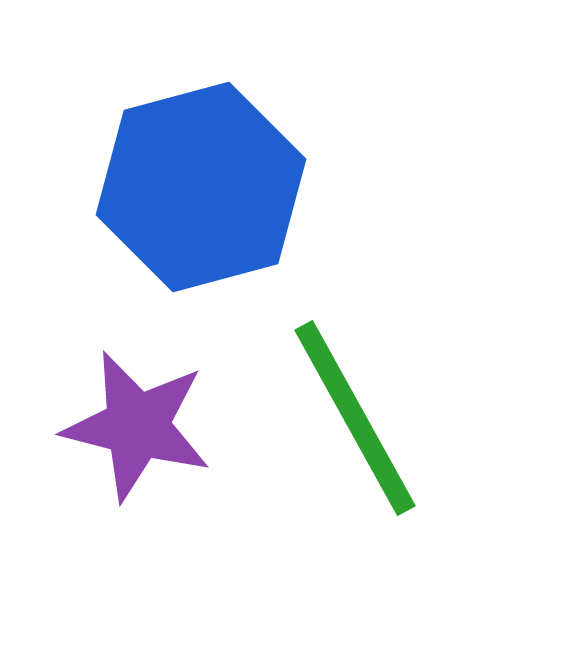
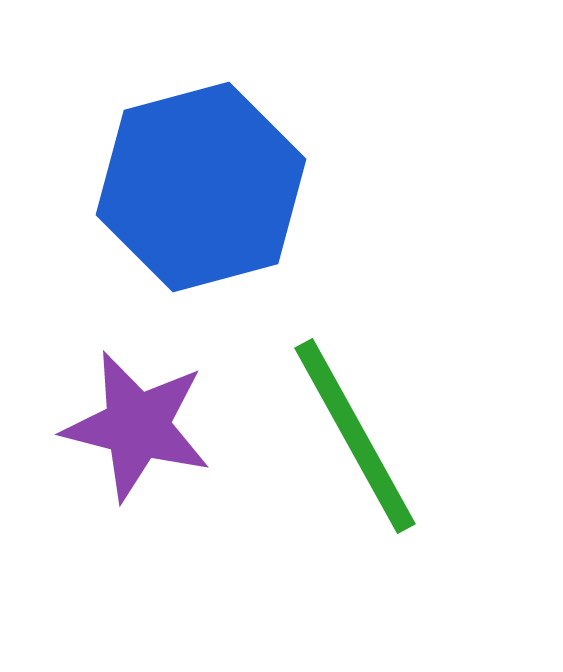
green line: moved 18 px down
